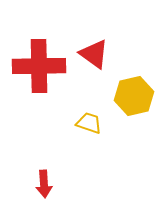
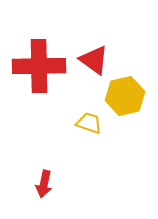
red triangle: moved 6 px down
yellow hexagon: moved 9 px left
red arrow: rotated 16 degrees clockwise
